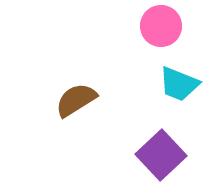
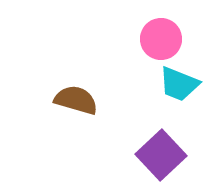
pink circle: moved 13 px down
brown semicircle: rotated 48 degrees clockwise
